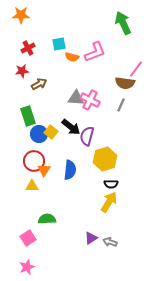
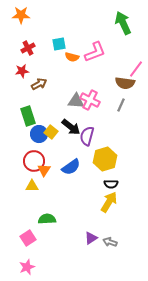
gray triangle: moved 3 px down
blue semicircle: moved 1 px right, 3 px up; rotated 48 degrees clockwise
